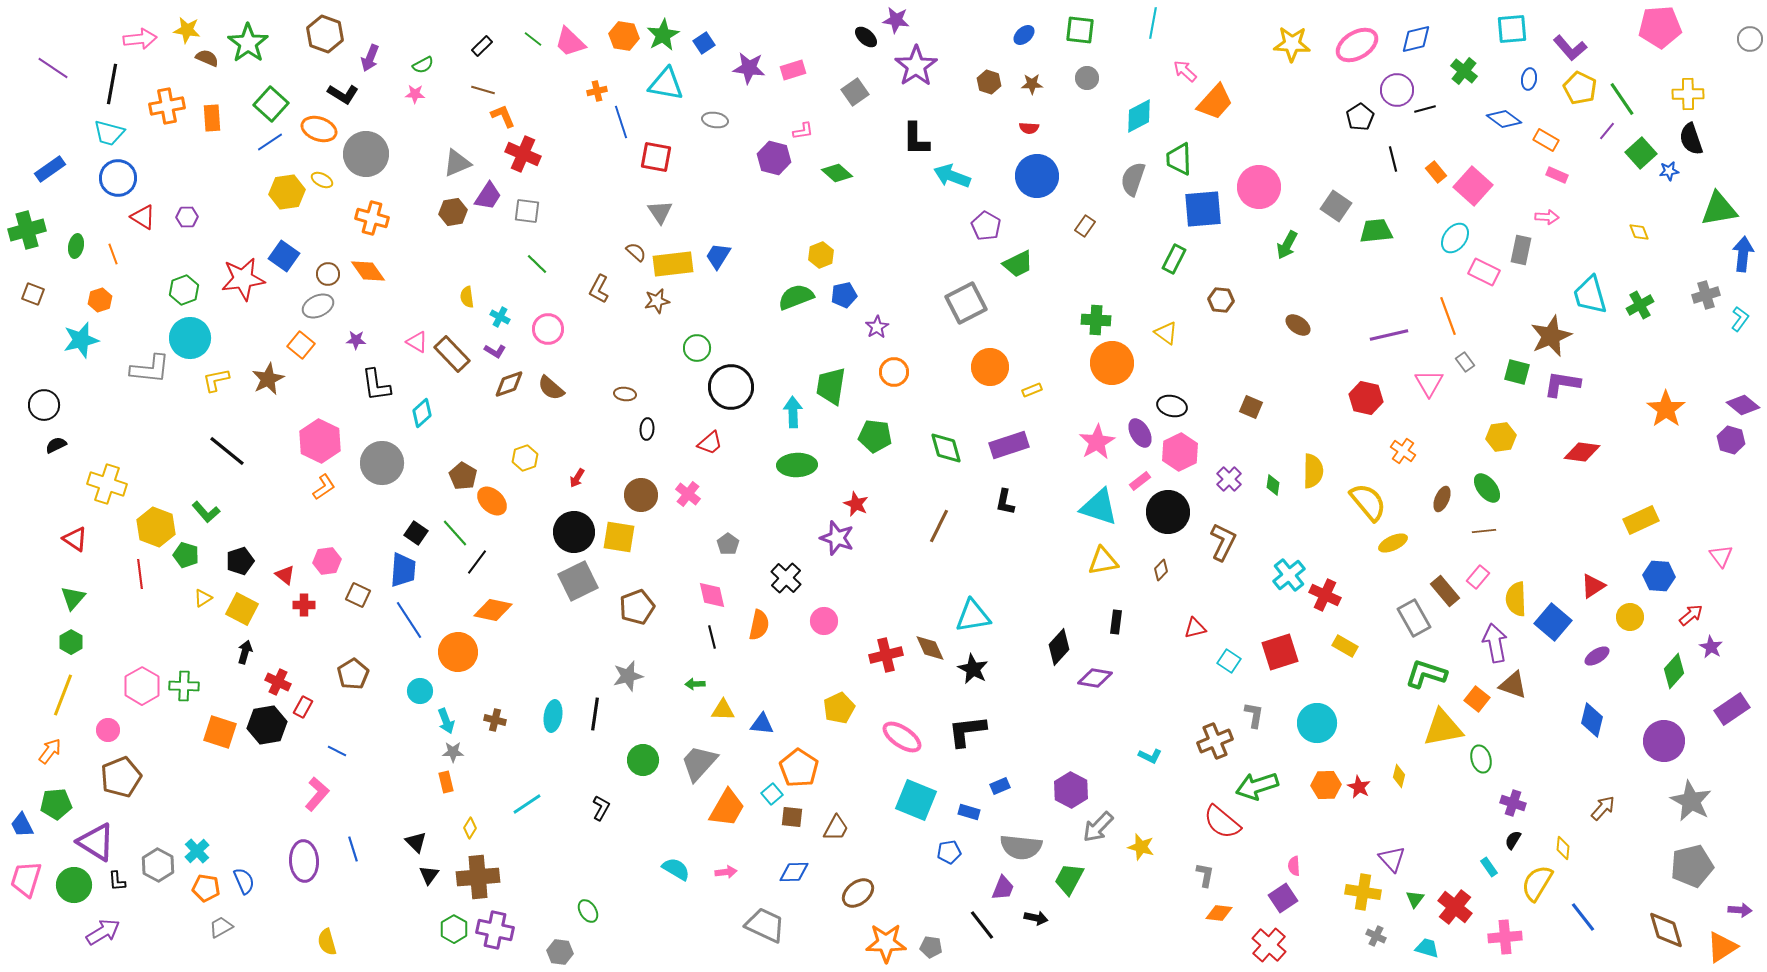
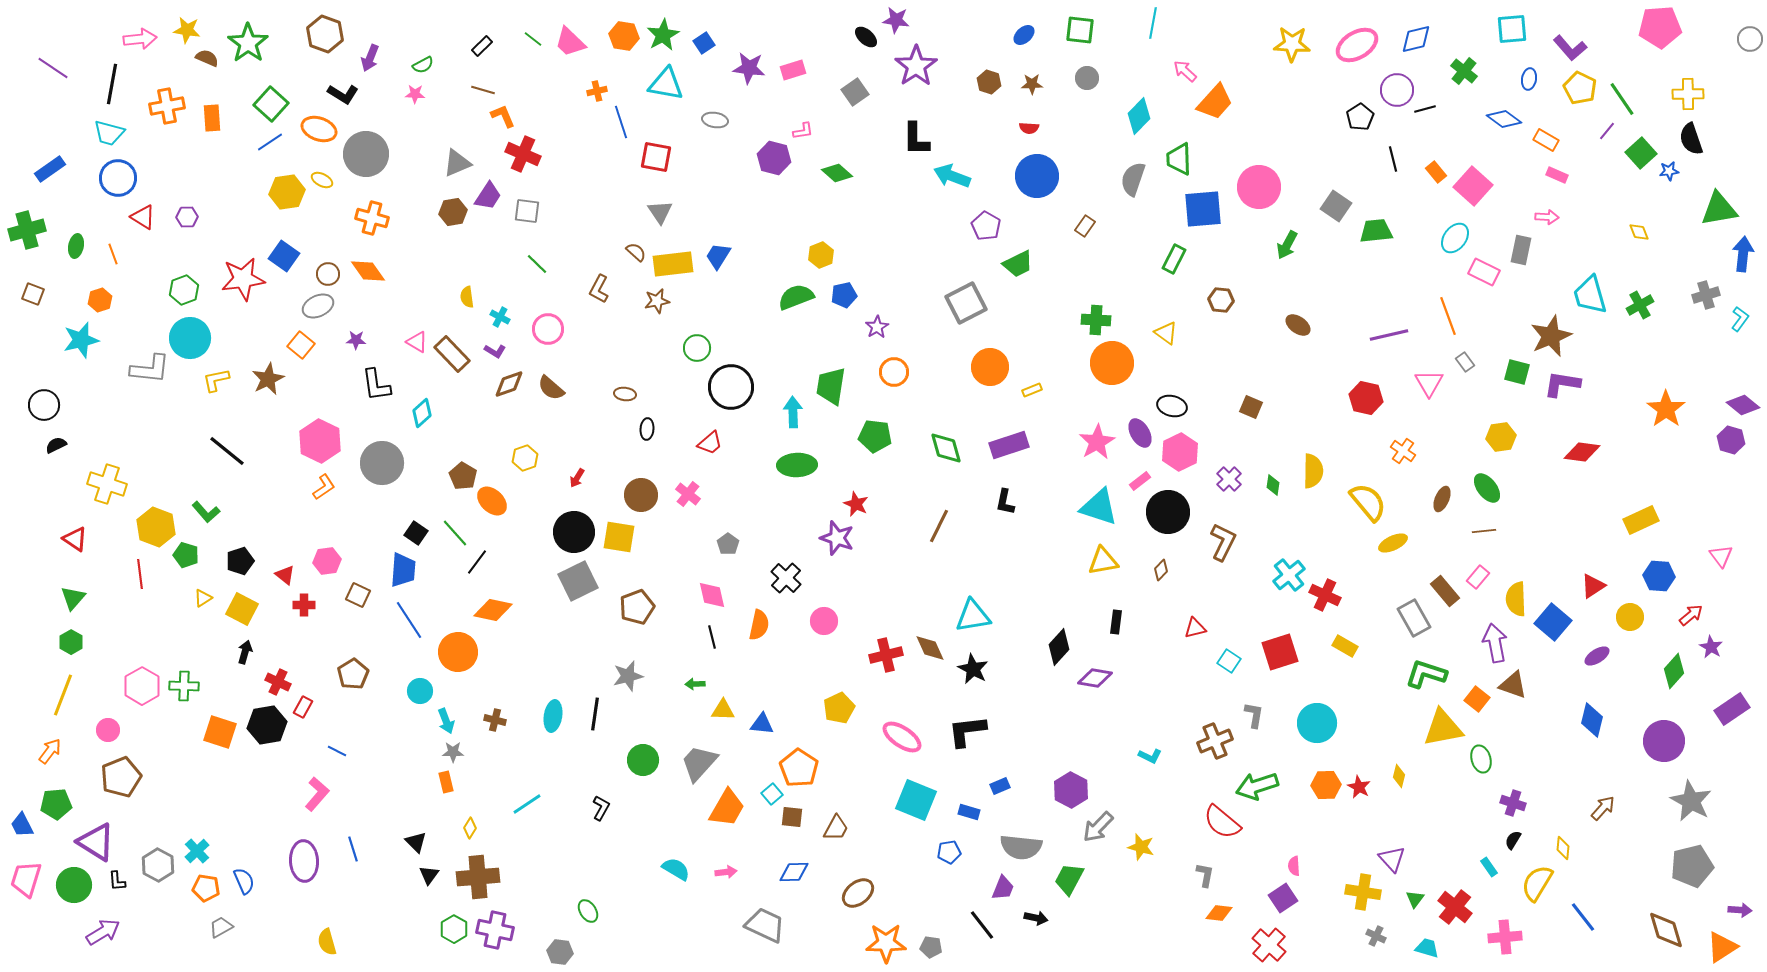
cyan diamond at (1139, 116): rotated 18 degrees counterclockwise
